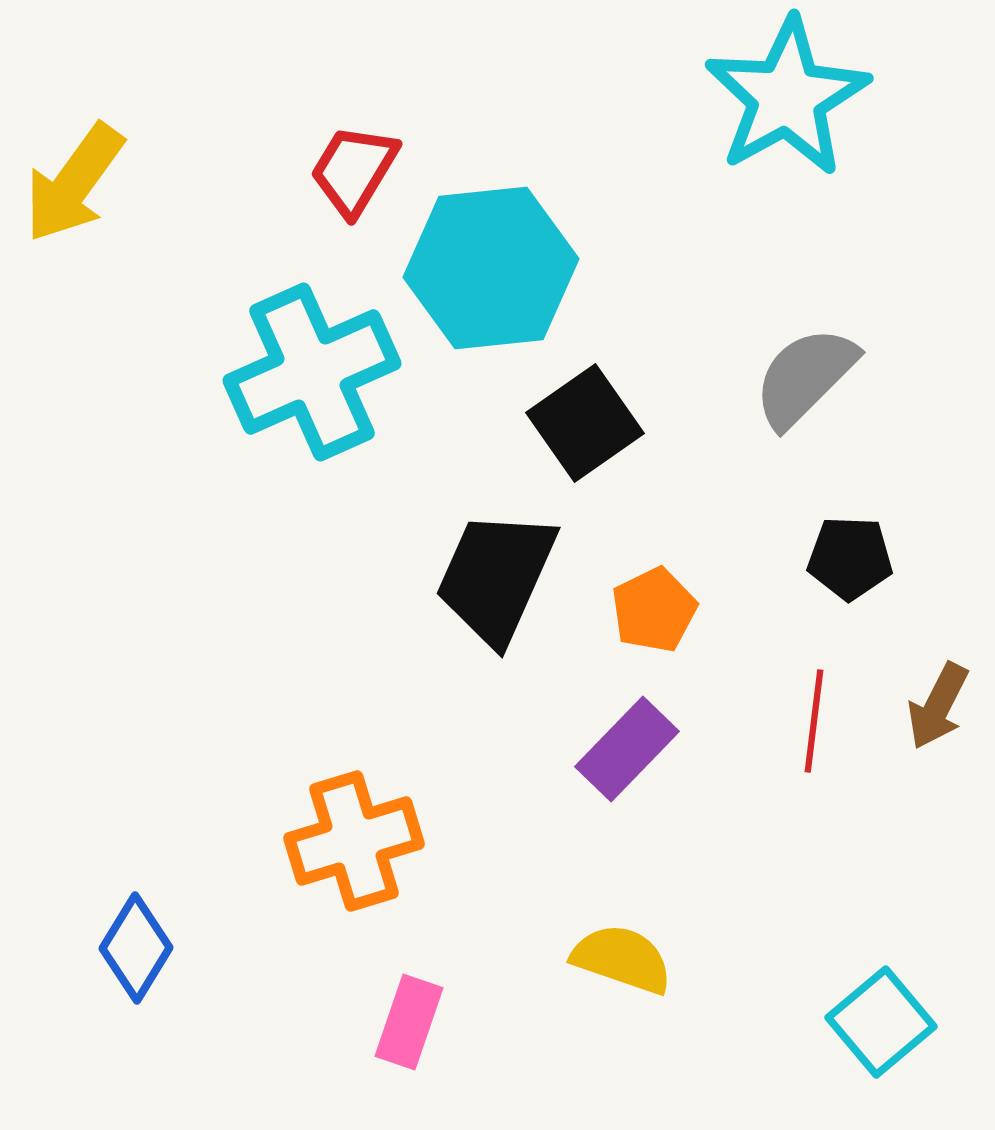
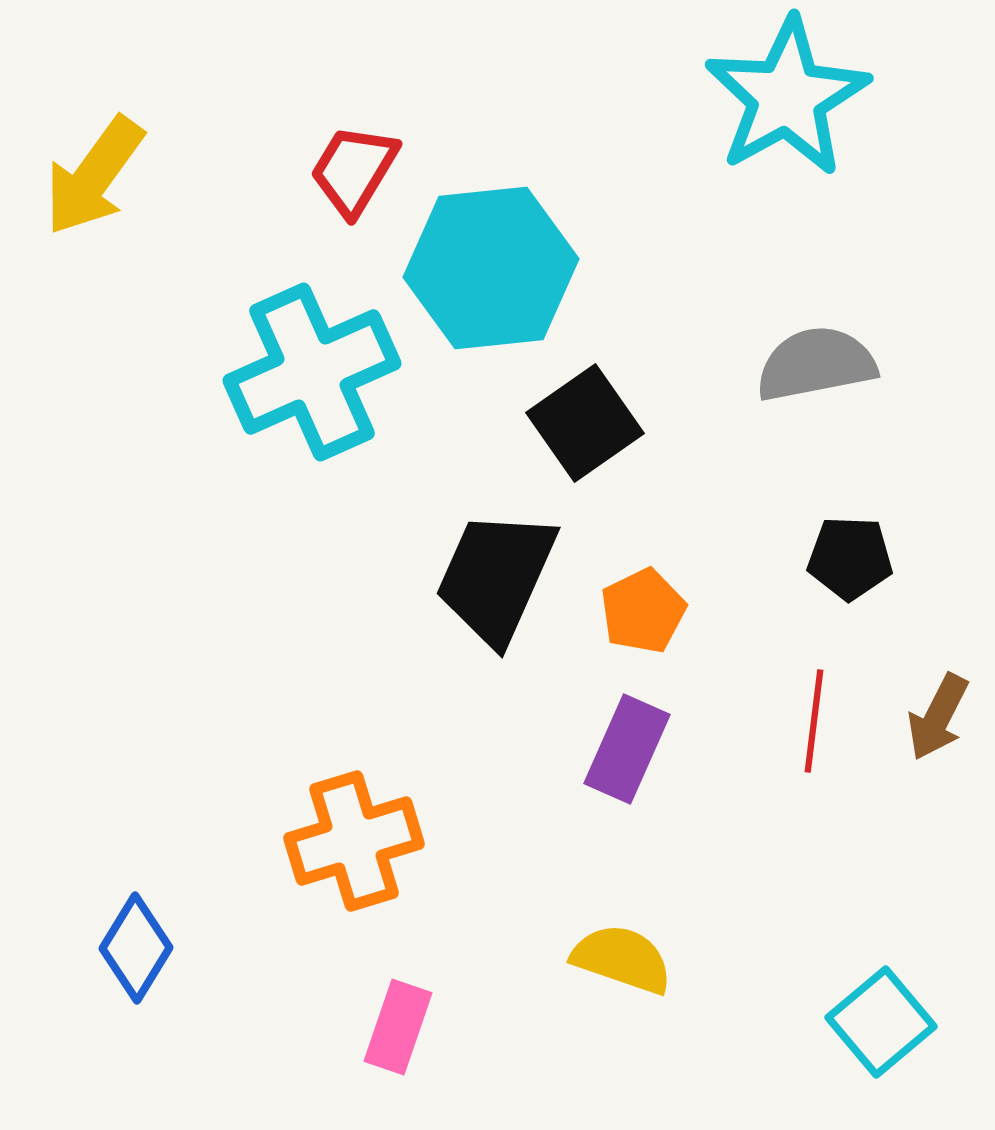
yellow arrow: moved 20 px right, 7 px up
gray semicircle: moved 11 px right, 13 px up; rotated 34 degrees clockwise
orange pentagon: moved 11 px left, 1 px down
brown arrow: moved 11 px down
purple rectangle: rotated 20 degrees counterclockwise
pink rectangle: moved 11 px left, 5 px down
